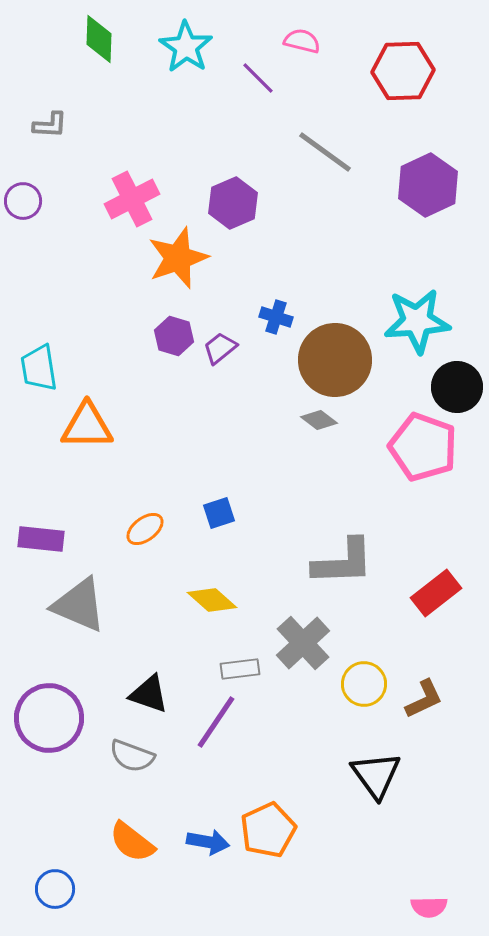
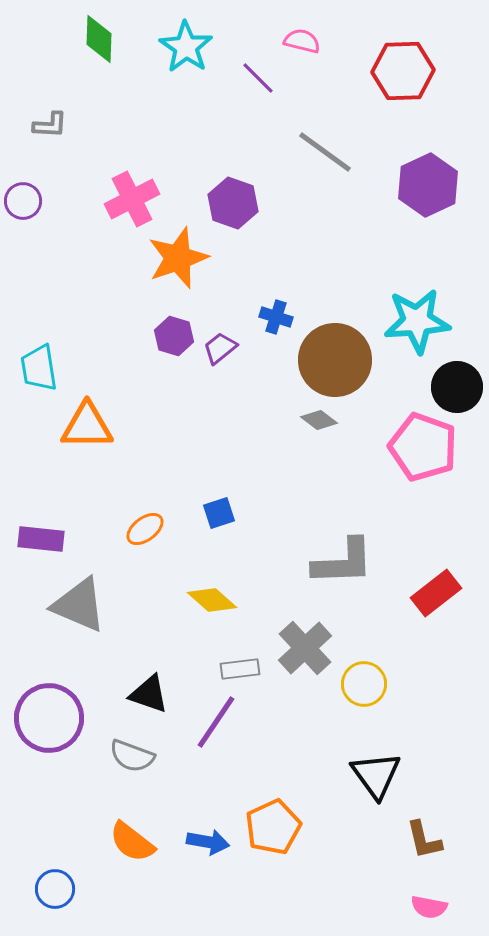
purple hexagon at (233, 203): rotated 18 degrees counterclockwise
gray cross at (303, 643): moved 2 px right, 5 px down
brown L-shape at (424, 699): moved 141 px down; rotated 102 degrees clockwise
orange pentagon at (268, 830): moved 5 px right, 3 px up
pink semicircle at (429, 907): rotated 12 degrees clockwise
